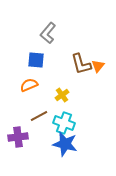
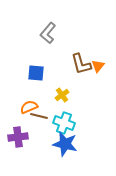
blue square: moved 13 px down
orange semicircle: moved 22 px down
brown line: rotated 42 degrees clockwise
